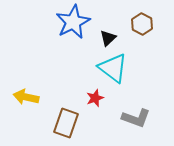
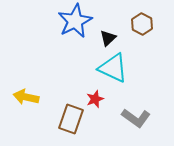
blue star: moved 2 px right, 1 px up
cyan triangle: rotated 12 degrees counterclockwise
red star: moved 1 px down
gray L-shape: rotated 16 degrees clockwise
brown rectangle: moved 5 px right, 4 px up
